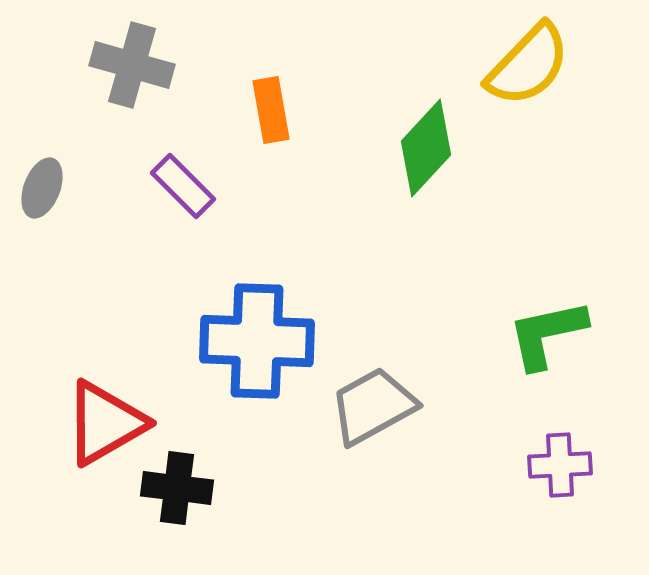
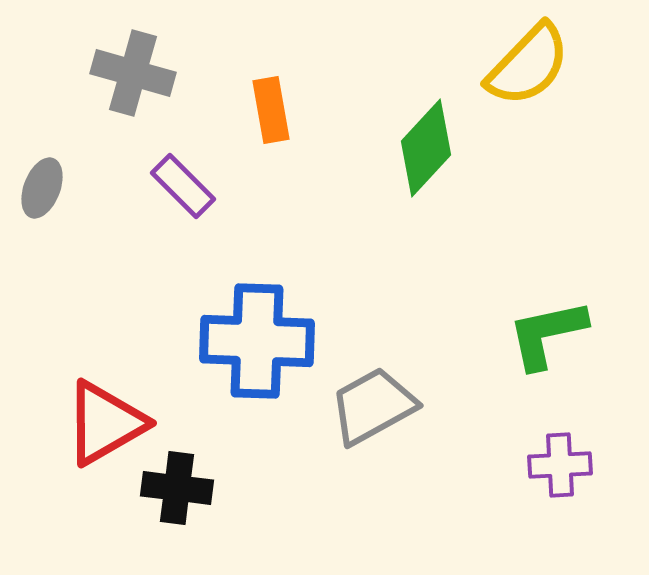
gray cross: moved 1 px right, 8 px down
